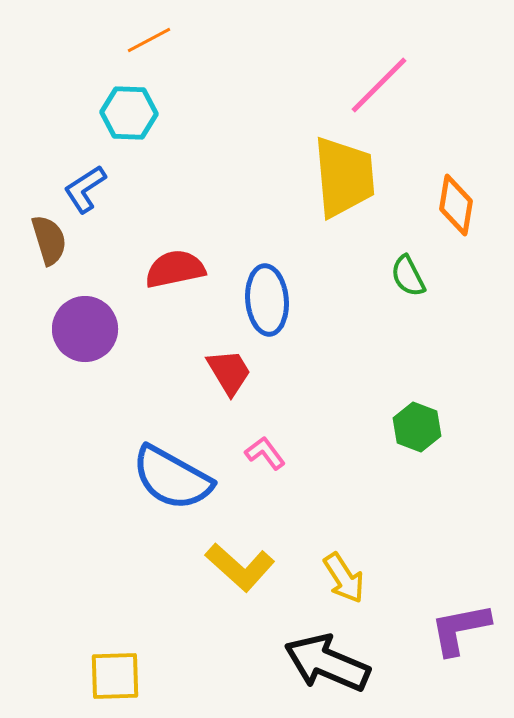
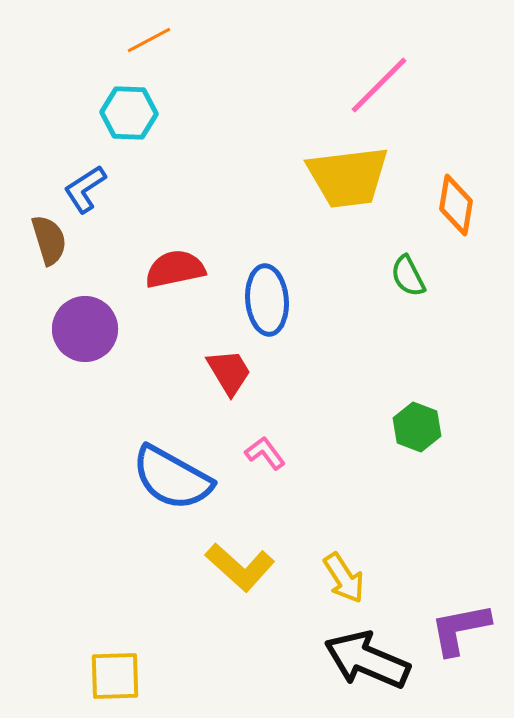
yellow trapezoid: moved 4 px right; rotated 88 degrees clockwise
black arrow: moved 40 px right, 3 px up
